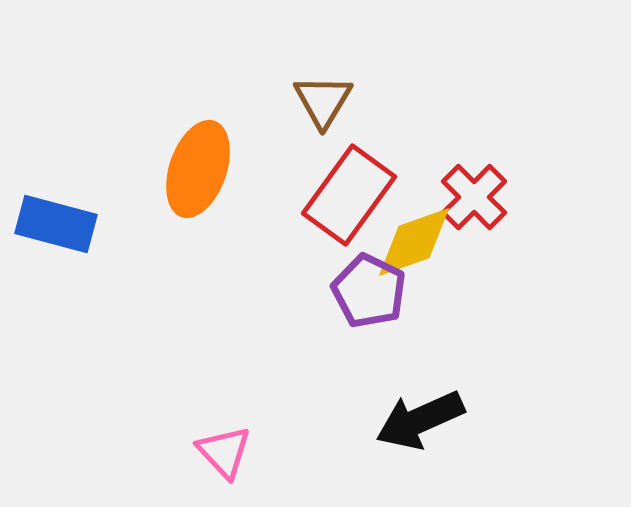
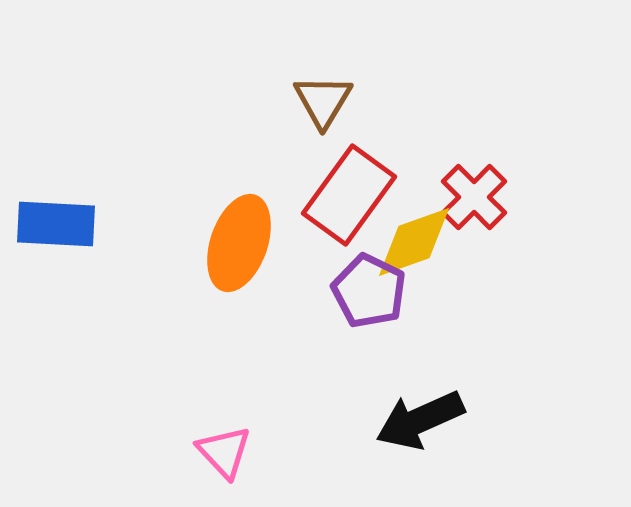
orange ellipse: moved 41 px right, 74 px down
blue rectangle: rotated 12 degrees counterclockwise
